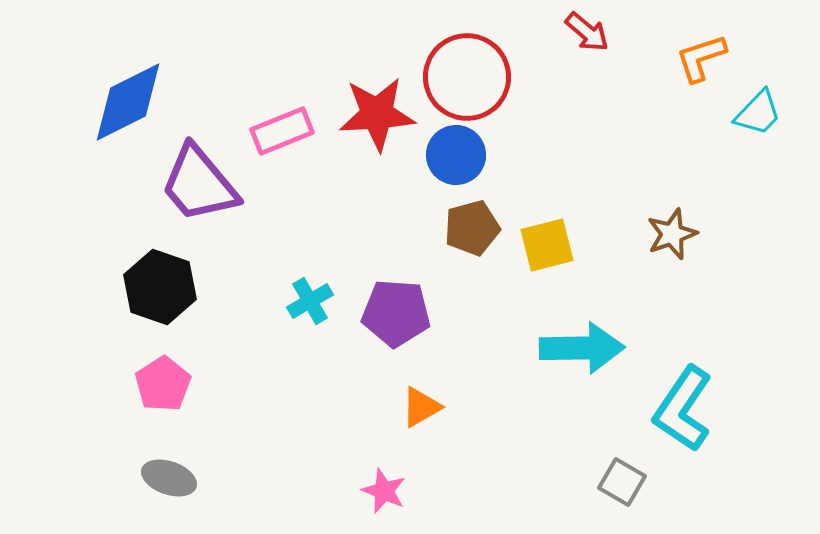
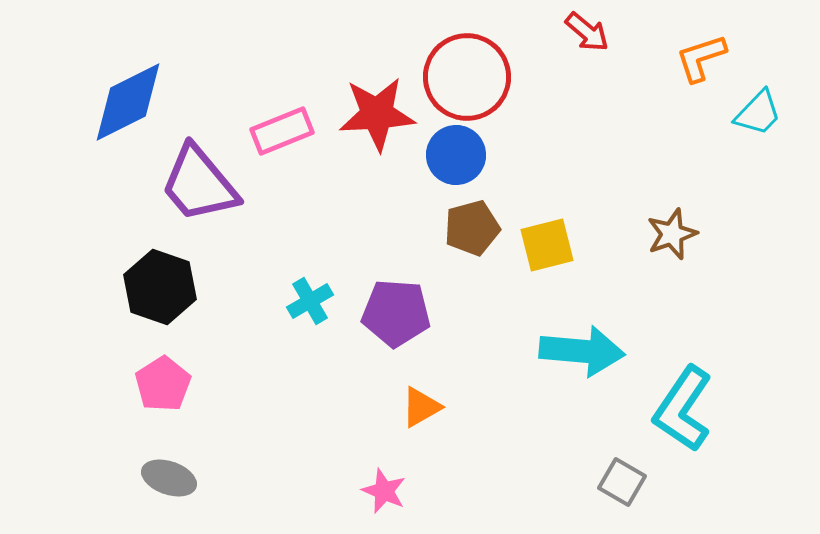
cyan arrow: moved 3 px down; rotated 6 degrees clockwise
